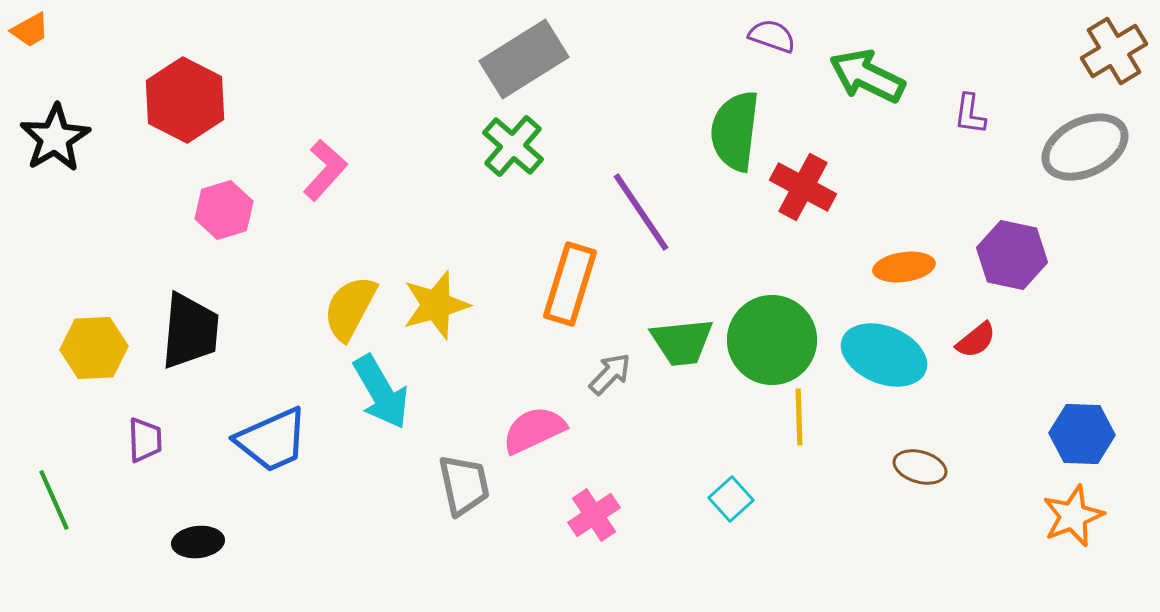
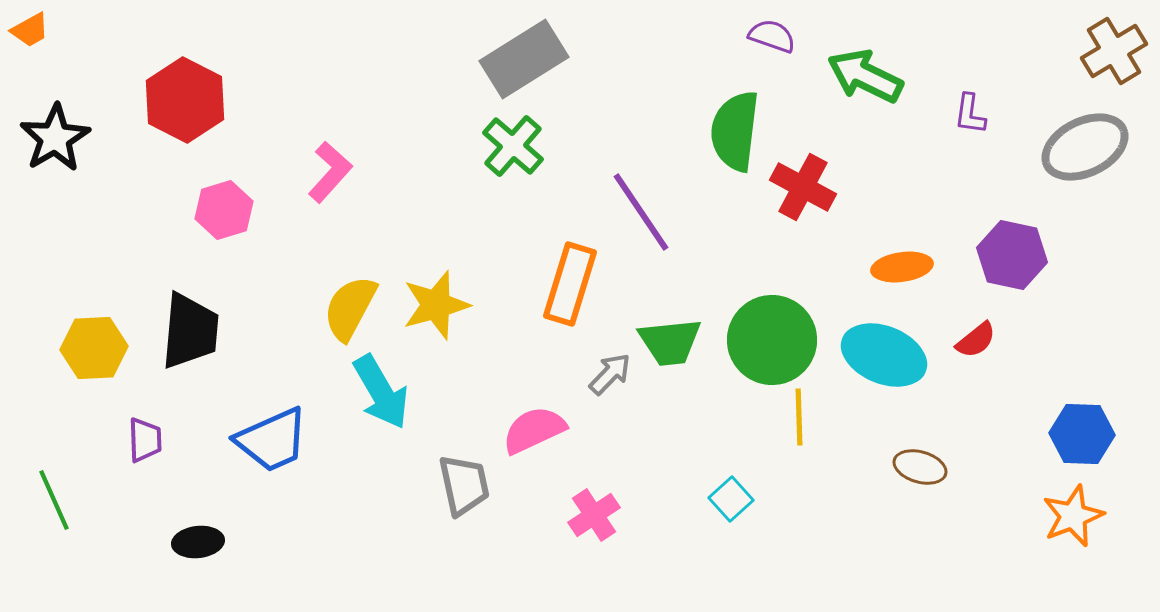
green arrow: moved 2 px left
pink L-shape: moved 5 px right, 2 px down
orange ellipse: moved 2 px left
green trapezoid: moved 12 px left
